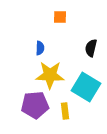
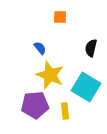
blue semicircle: rotated 40 degrees counterclockwise
yellow star: rotated 20 degrees clockwise
